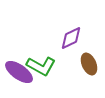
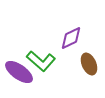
green L-shape: moved 5 px up; rotated 12 degrees clockwise
